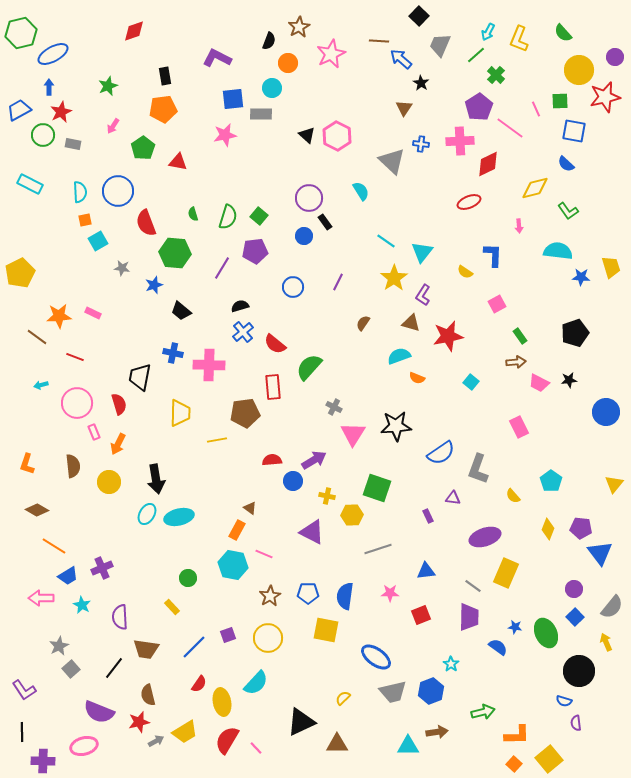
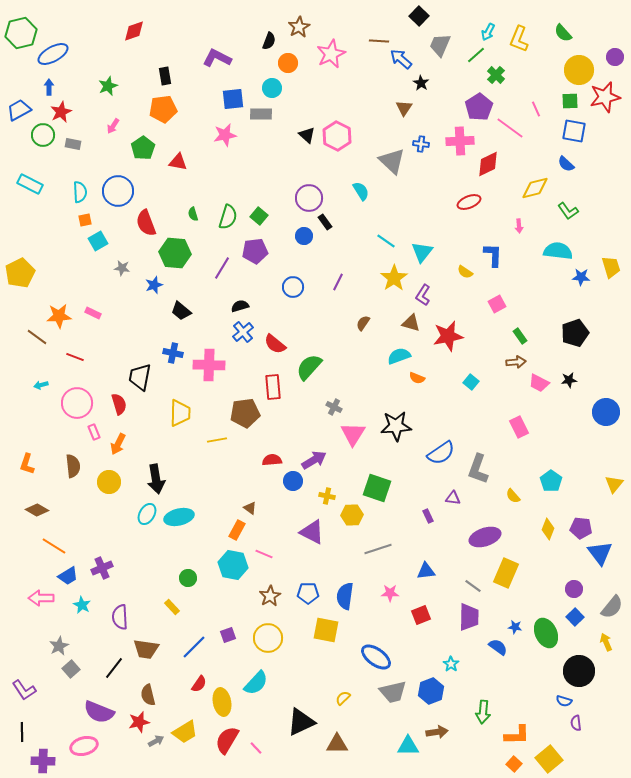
green square at (560, 101): moved 10 px right
green arrow at (483, 712): rotated 110 degrees clockwise
